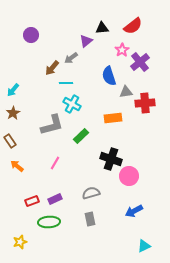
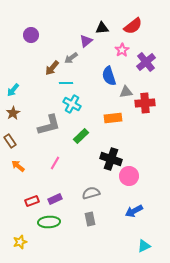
purple cross: moved 6 px right
gray L-shape: moved 3 px left
orange arrow: moved 1 px right
